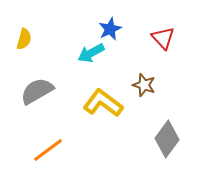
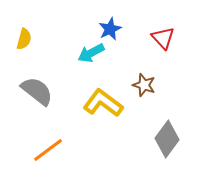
gray semicircle: rotated 68 degrees clockwise
